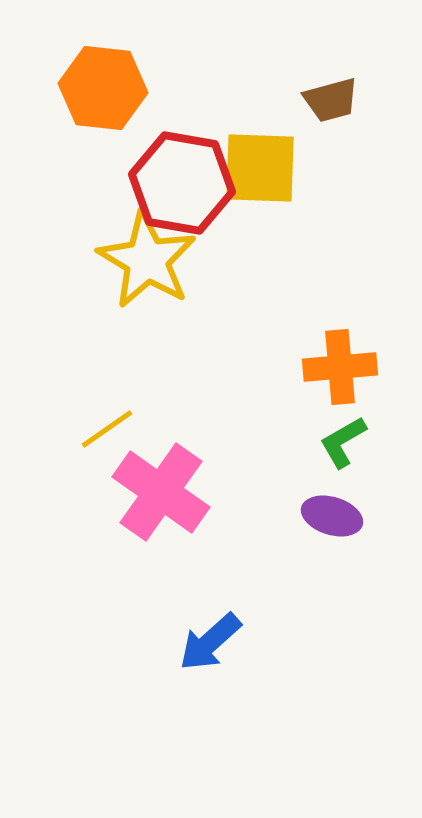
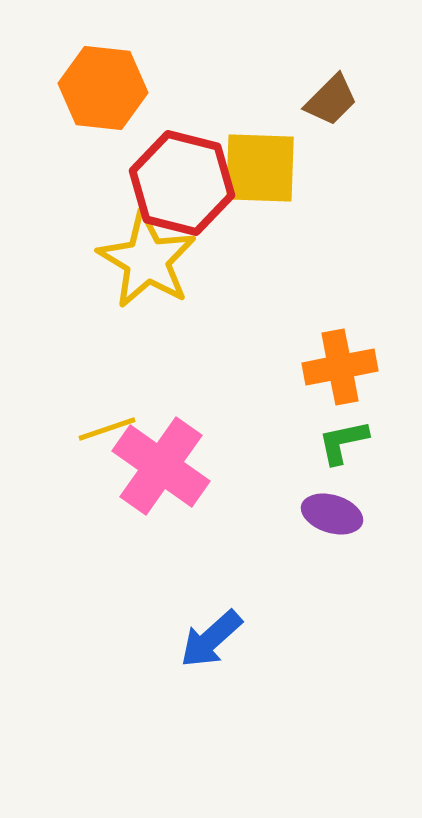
brown trapezoid: rotated 30 degrees counterclockwise
red hexagon: rotated 4 degrees clockwise
orange cross: rotated 6 degrees counterclockwise
yellow line: rotated 16 degrees clockwise
green L-shape: rotated 18 degrees clockwise
pink cross: moved 26 px up
purple ellipse: moved 2 px up
blue arrow: moved 1 px right, 3 px up
